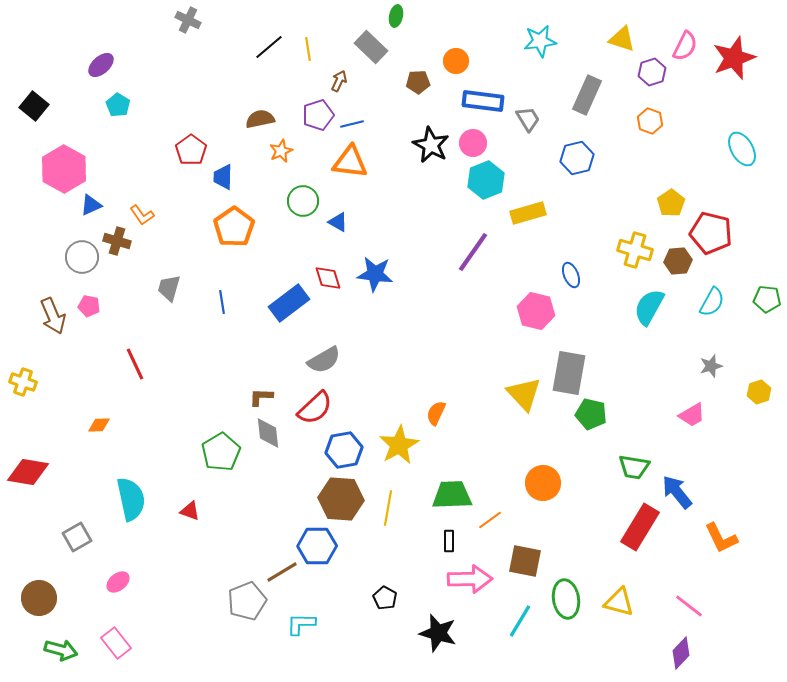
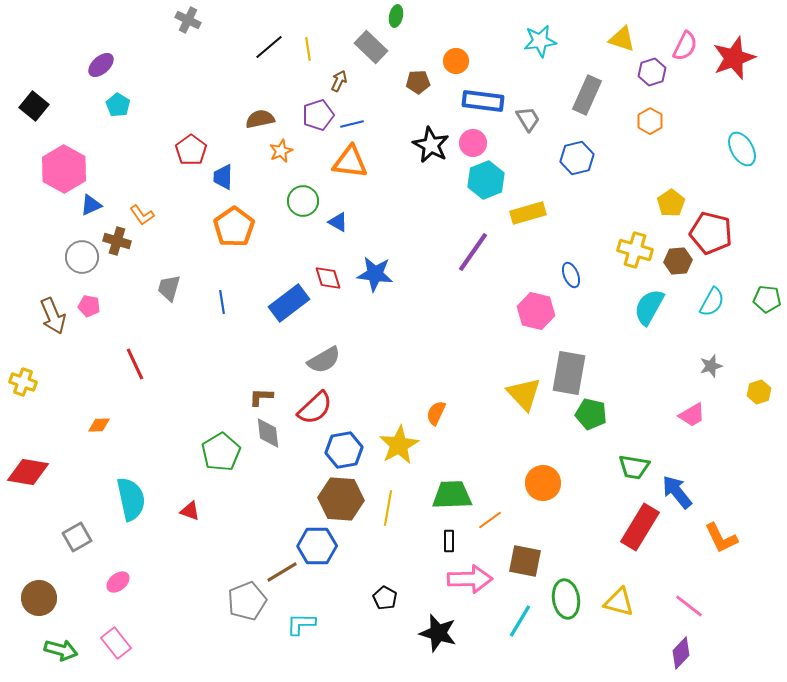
orange hexagon at (650, 121): rotated 10 degrees clockwise
